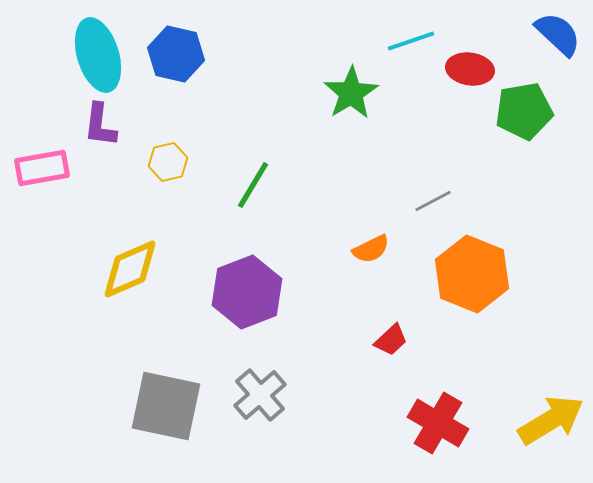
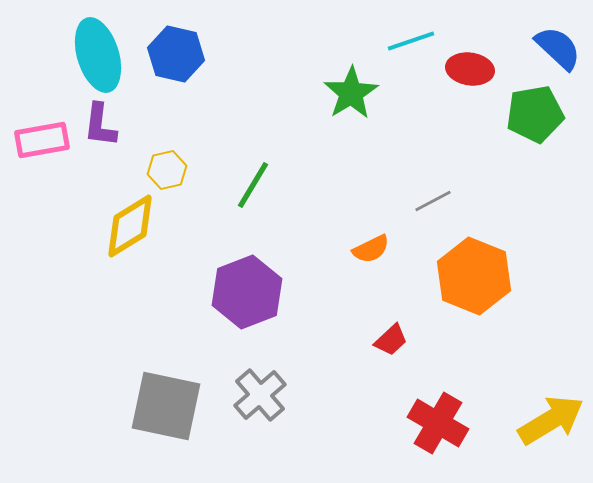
blue semicircle: moved 14 px down
green pentagon: moved 11 px right, 3 px down
yellow hexagon: moved 1 px left, 8 px down
pink rectangle: moved 28 px up
yellow diamond: moved 43 px up; rotated 8 degrees counterclockwise
orange hexagon: moved 2 px right, 2 px down
